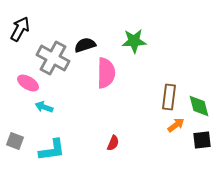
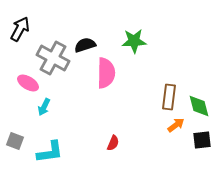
cyan arrow: rotated 84 degrees counterclockwise
cyan L-shape: moved 2 px left, 2 px down
